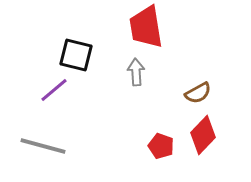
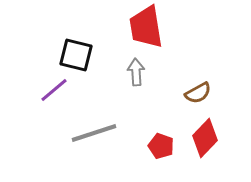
red diamond: moved 2 px right, 3 px down
gray line: moved 51 px right, 13 px up; rotated 33 degrees counterclockwise
